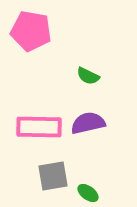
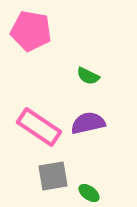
pink rectangle: rotated 33 degrees clockwise
green ellipse: moved 1 px right
